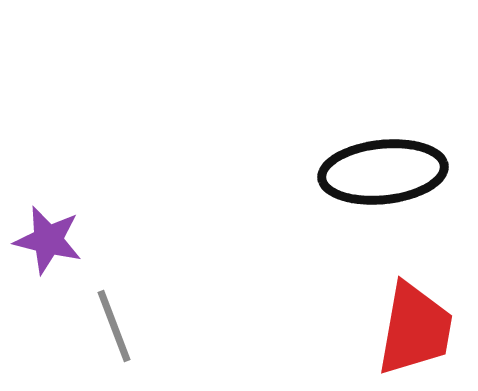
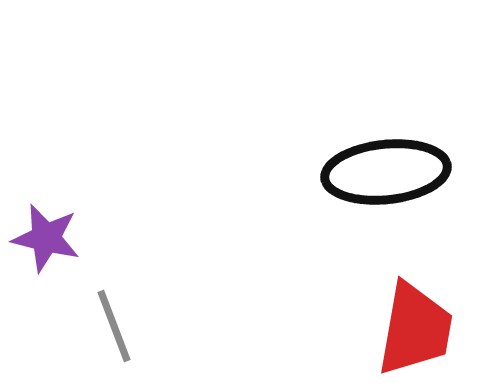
black ellipse: moved 3 px right
purple star: moved 2 px left, 2 px up
